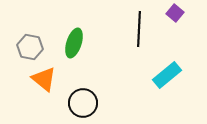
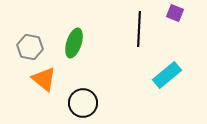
purple square: rotated 18 degrees counterclockwise
